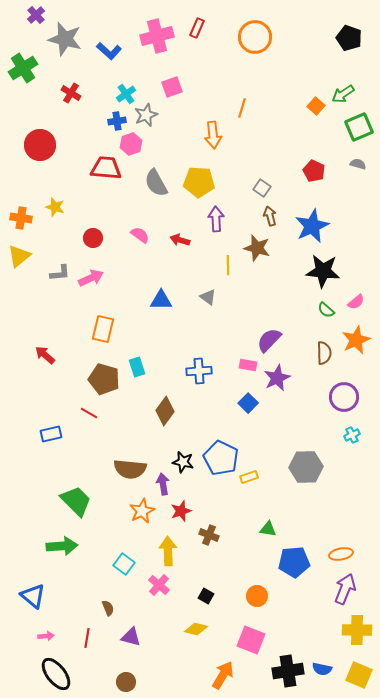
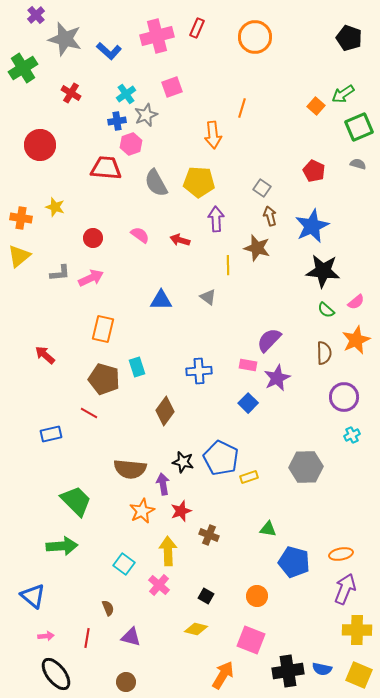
blue pentagon at (294, 562): rotated 20 degrees clockwise
